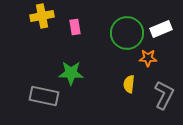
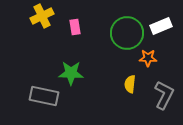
yellow cross: rotated 15 degrees counterclockwise
white rectangle: moved 3 px up
yellow semicircle: moved 1 px right
